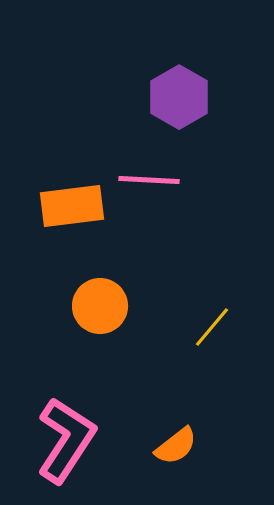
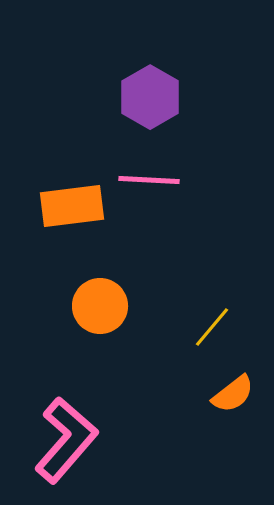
purple hexagon: moved 29 px left
pink L-shape: rotated 8 degrees clockwise
orange semicircle: moved 57 px right, 52 px up
